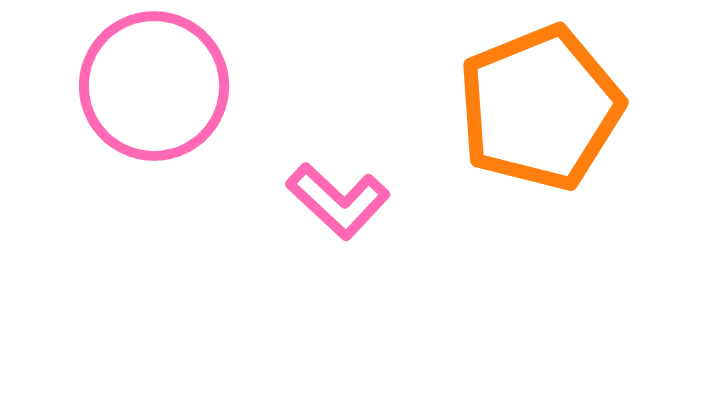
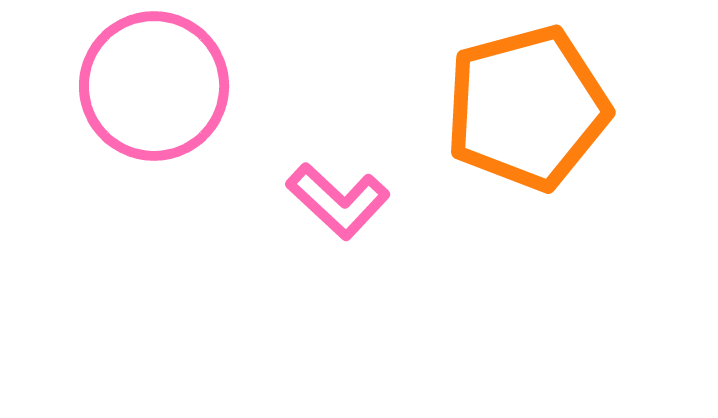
orange pentagon: moved 13 px left; rotated 7 degrees clockwise
